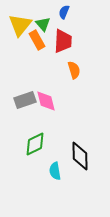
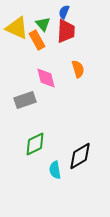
yellow triangle: moved 3 px left, 3 px down; rotated 45 degrees counterclockwise
red trapezoid: moved 3 px right, 10 px up
orange semicircle: moved 4 px right, 1 px up
pink diamond: moved 23 px up
black diamond: rotated 60 degrees clockwise
cyan semicircle: moved 1 px up
